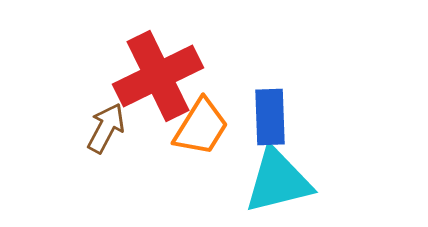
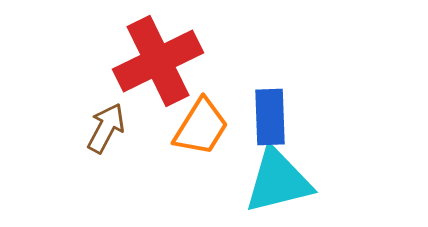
red cross: moved 15 px up
